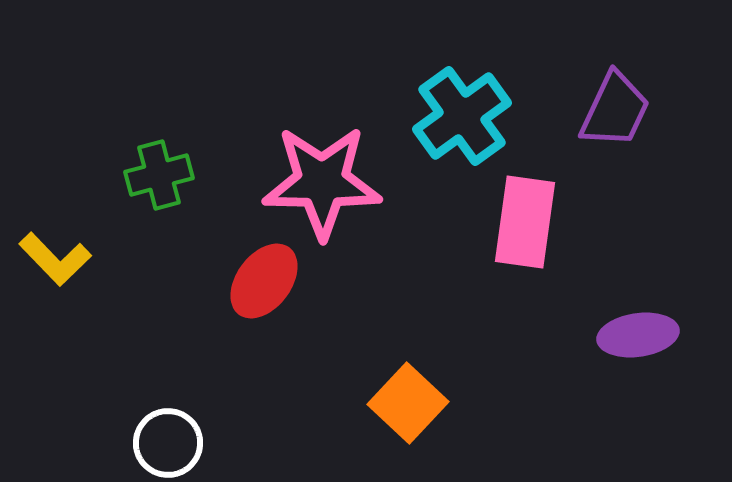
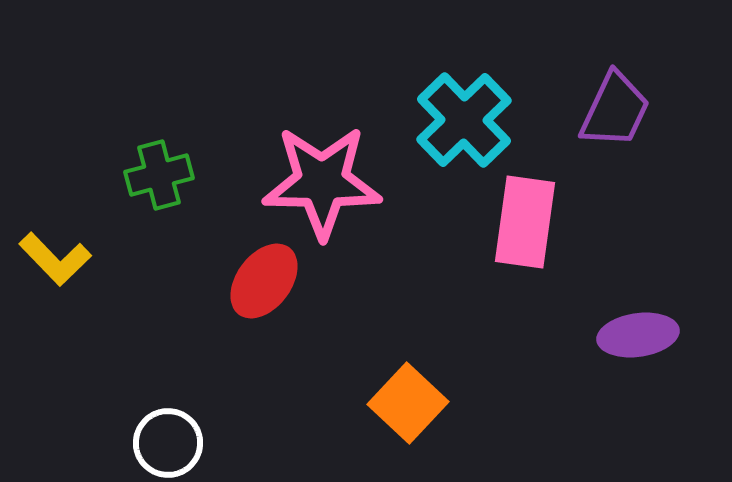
cyan cross: moved 2 px right, 4 px down; rotated 8 degrees counterclockwise
